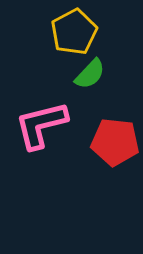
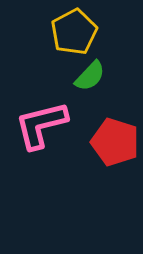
green semicircle: moved 2 px down
red pentagon: rotated 12 degrees clockwise
